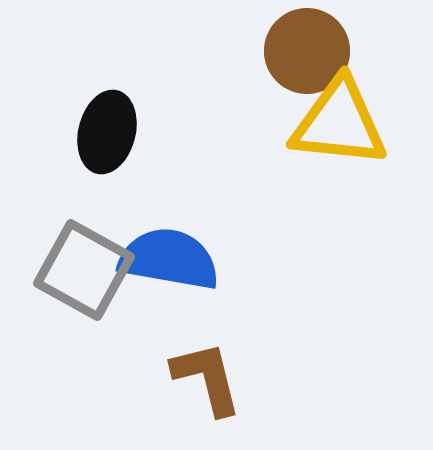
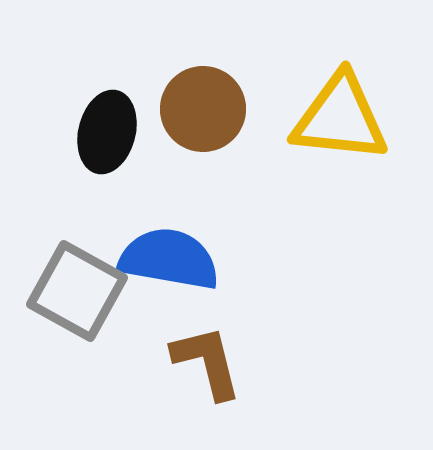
brown circle: moved 104 px left, 58 px down
yellow triangle: moved 1 px right, 5 px up
gray square: moved 7 px left, 21 px down
brown L-shape: moved 16 px up
